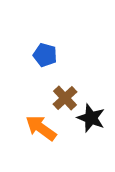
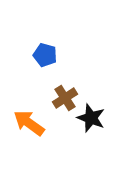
brown cross: rotated 10 degrees clockwise
orange arrow: moved 12 px left, 5 px up
